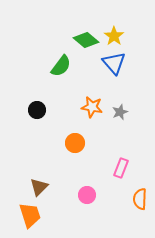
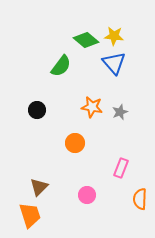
yellow star: rotated 30 degrees counterclockwise
